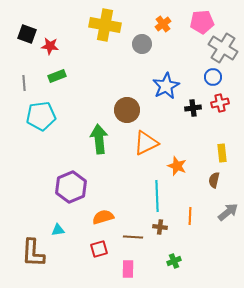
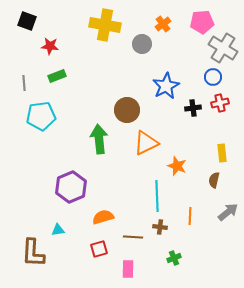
black square: moved 13 px up
green cross: moved 3 px up
